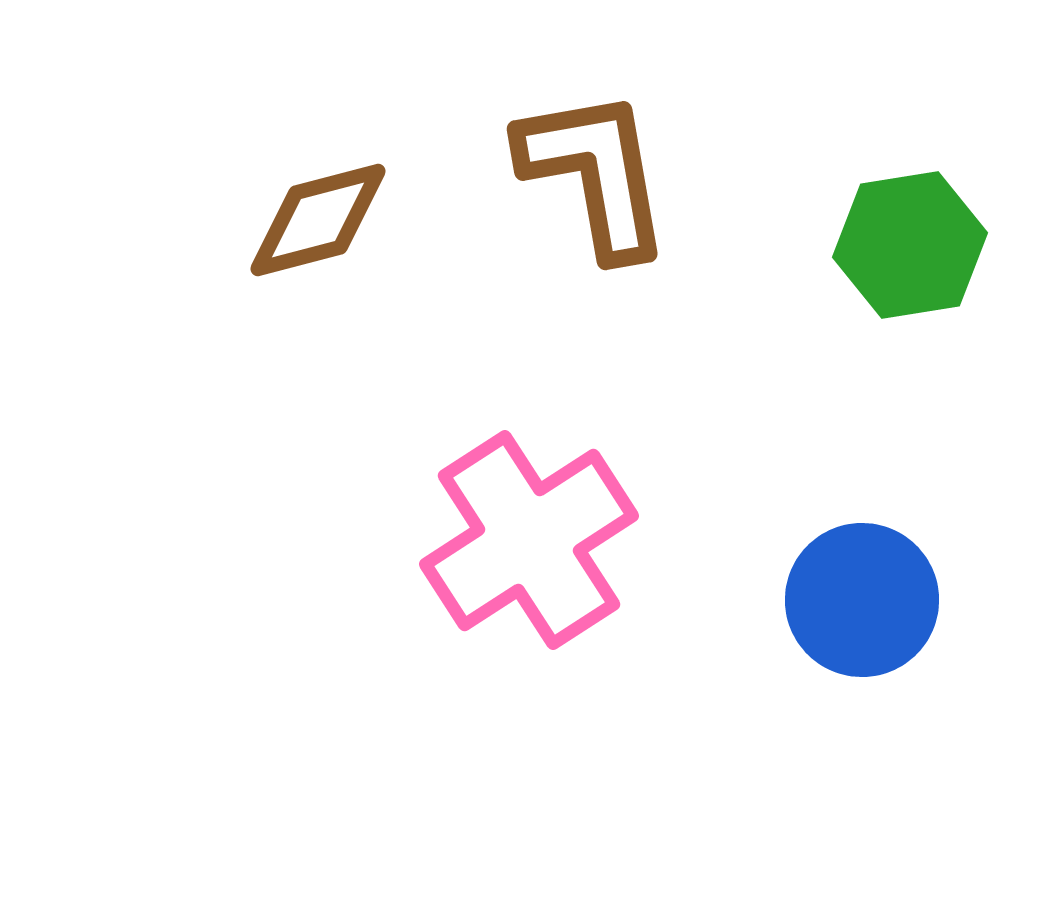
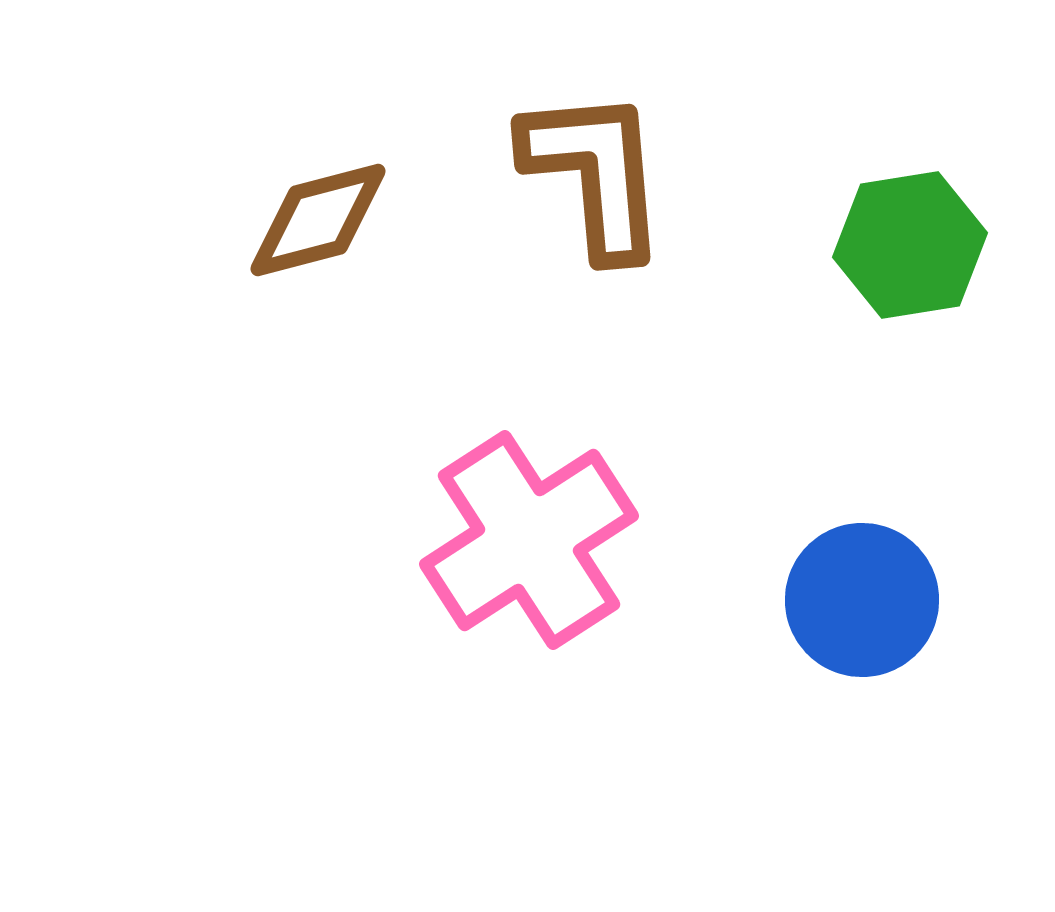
brown L-shape: rotated 5 degrees clockwise
